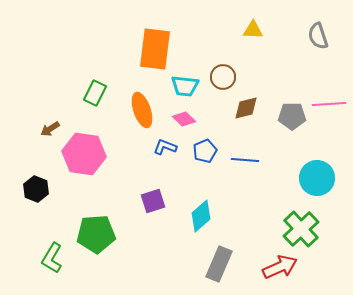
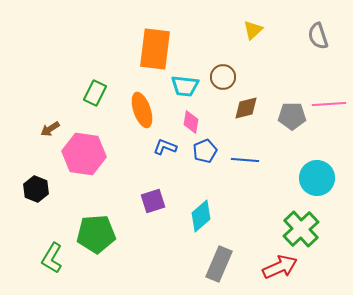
yellow triangle: rotated 45 degrees counterclockwise
pink diamond: moved 7 px right, 3 px down; rotated 55 degrees clockwise
